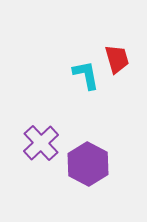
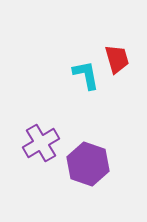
purple cross: rotated 12 degrees clockwise
purple hexagon: rotated 9 degrees counterclockwise
